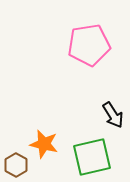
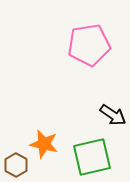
black arrow: rotated 24 degrees counterclockwise
